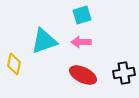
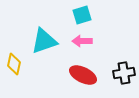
pink arrow: moved 1 px right, 1 px up
